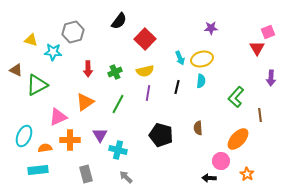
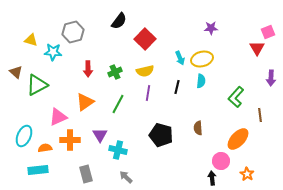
brown triangle: moved 2 px down; rotated 16 degrees clockwise
black arrow: moved 3 px right; rotated 80 degrees clockwise
